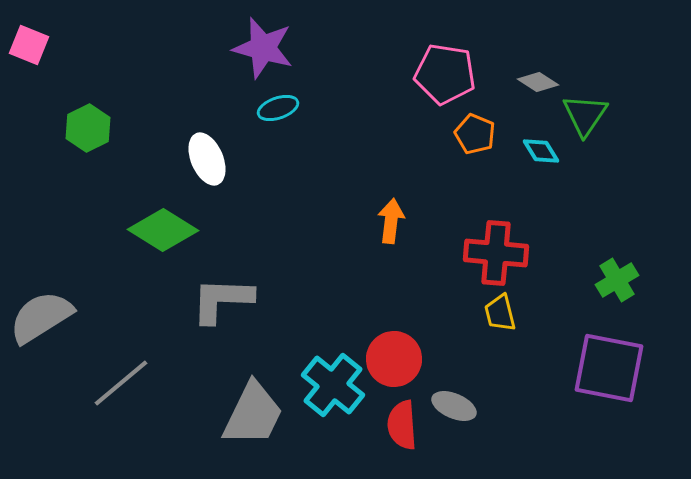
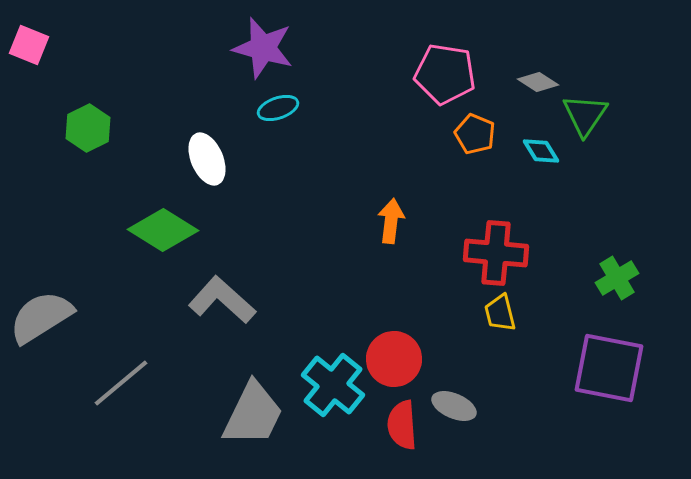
green cross: moved 2 px up
gray L-shape: rotated 40 degrees clockwise
